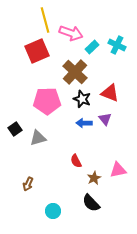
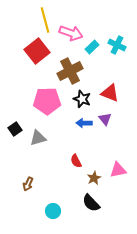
red square: rotated 15 degrees counterclockwise
brown cross: moved 5 px left, 1 px up; rotated 20 degrees clockwise
